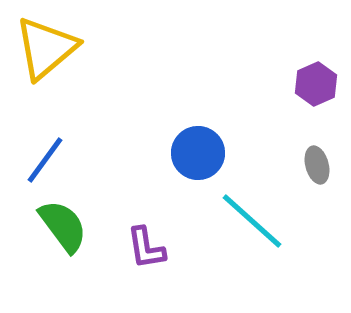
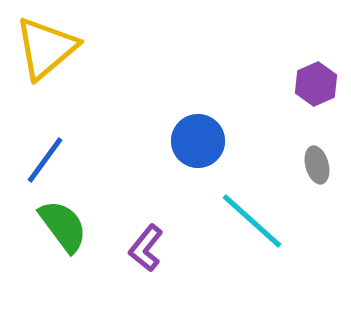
blue circle: moved 12 px up
purple L-shape: rotated 48 degrees clockwise
